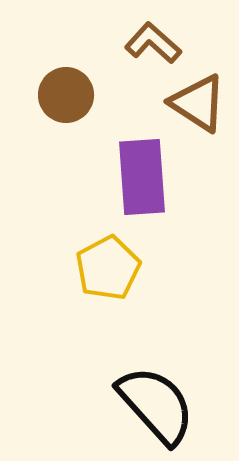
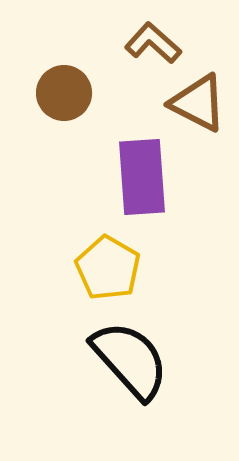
brown circle: moved 2 px left, 2 px up
brown triangle: rotated 6 degrees counterclockwise
yellow pentagon: rotated 14 degrees counterclockwise
black semicircle: moved 26 px left, 45 px up
